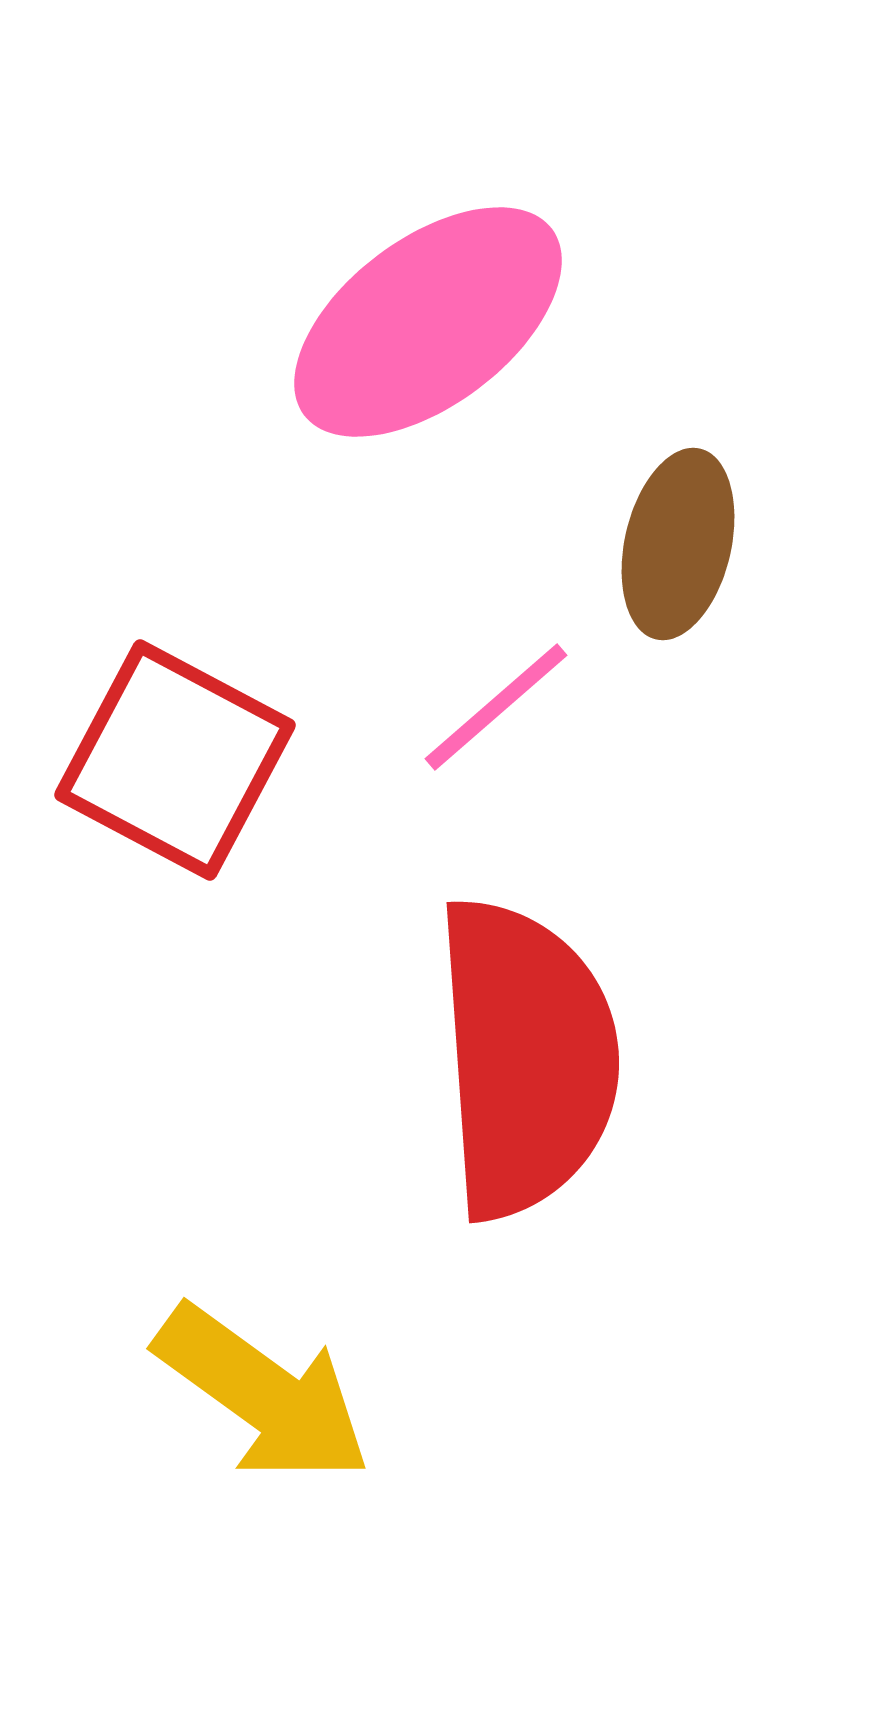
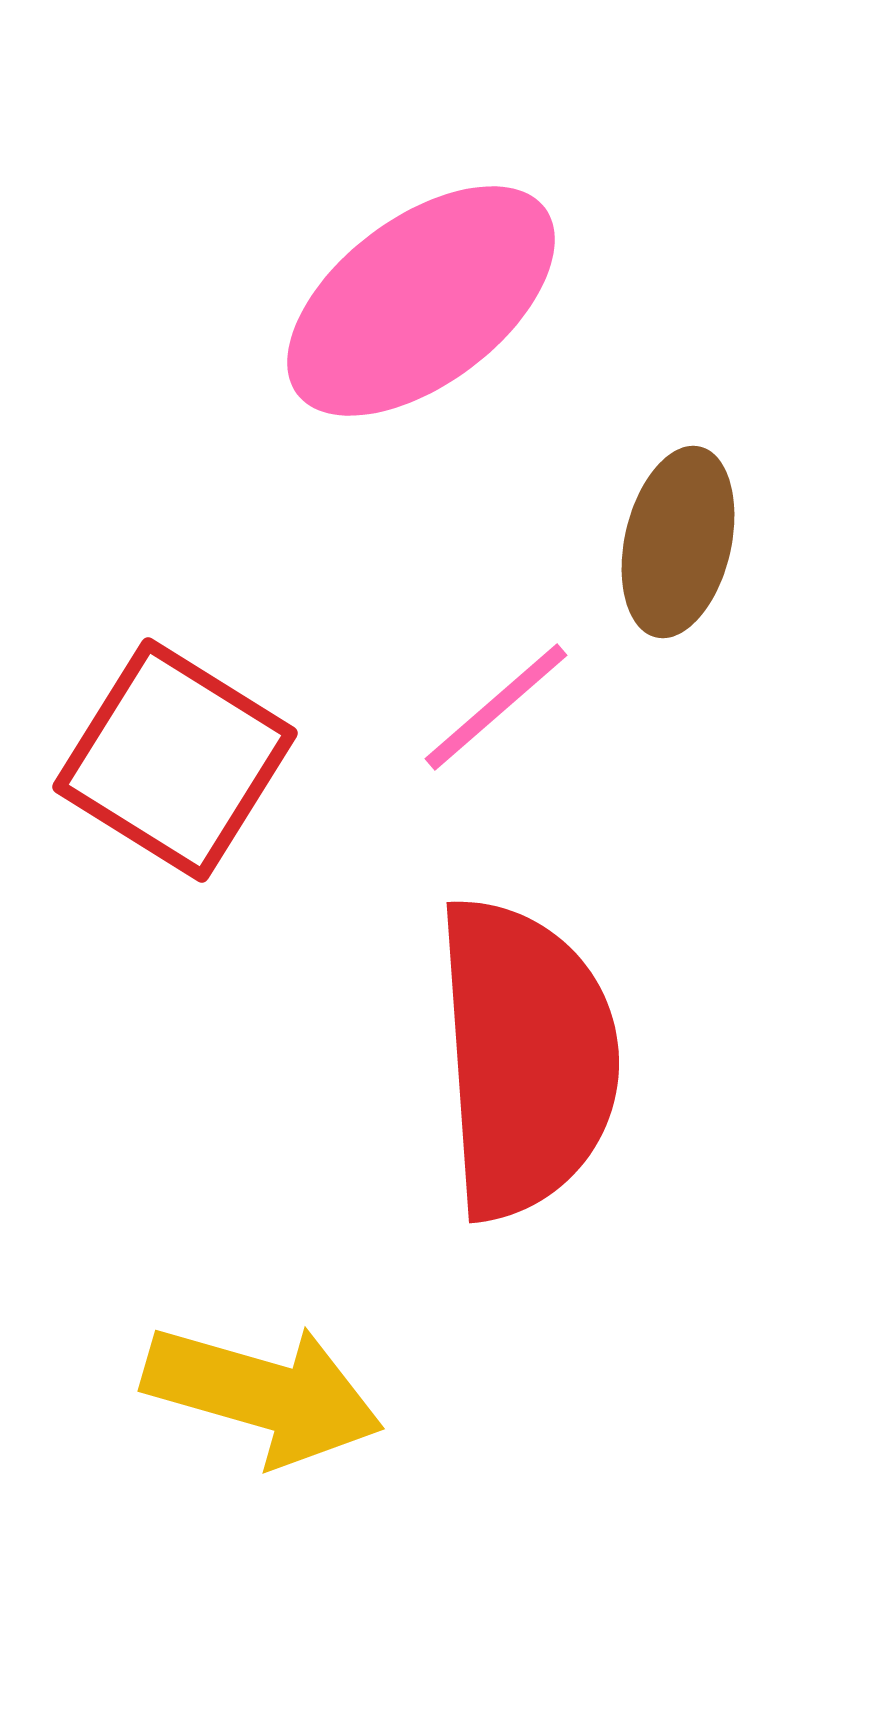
pink ellipse: moved 7 px left, 21 px up
brown ellipse: moved 2 px up
red square: rotated 4 degrees clockwise
yellow arrow: rotated 20 degrees counterclockwise
